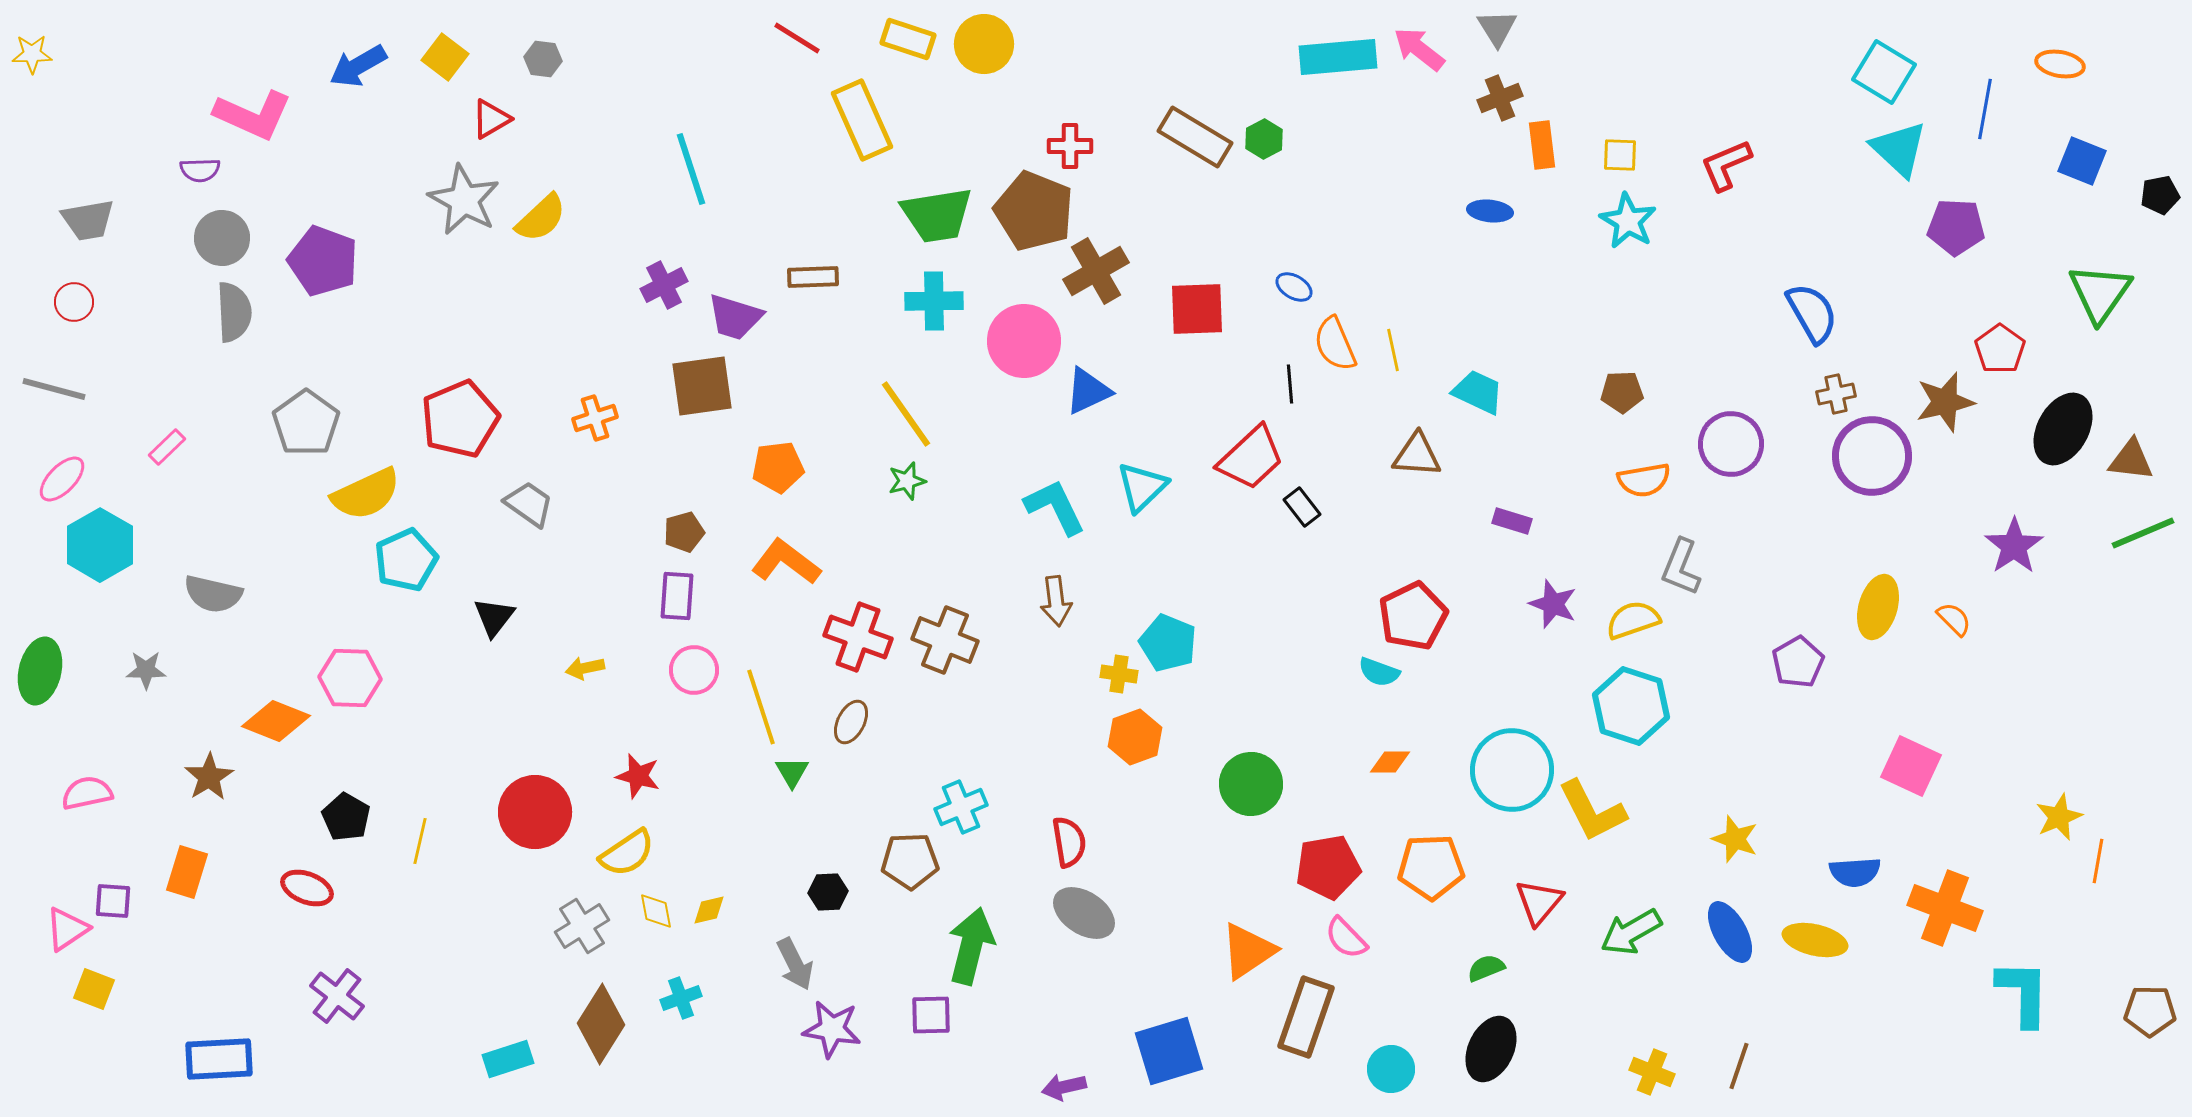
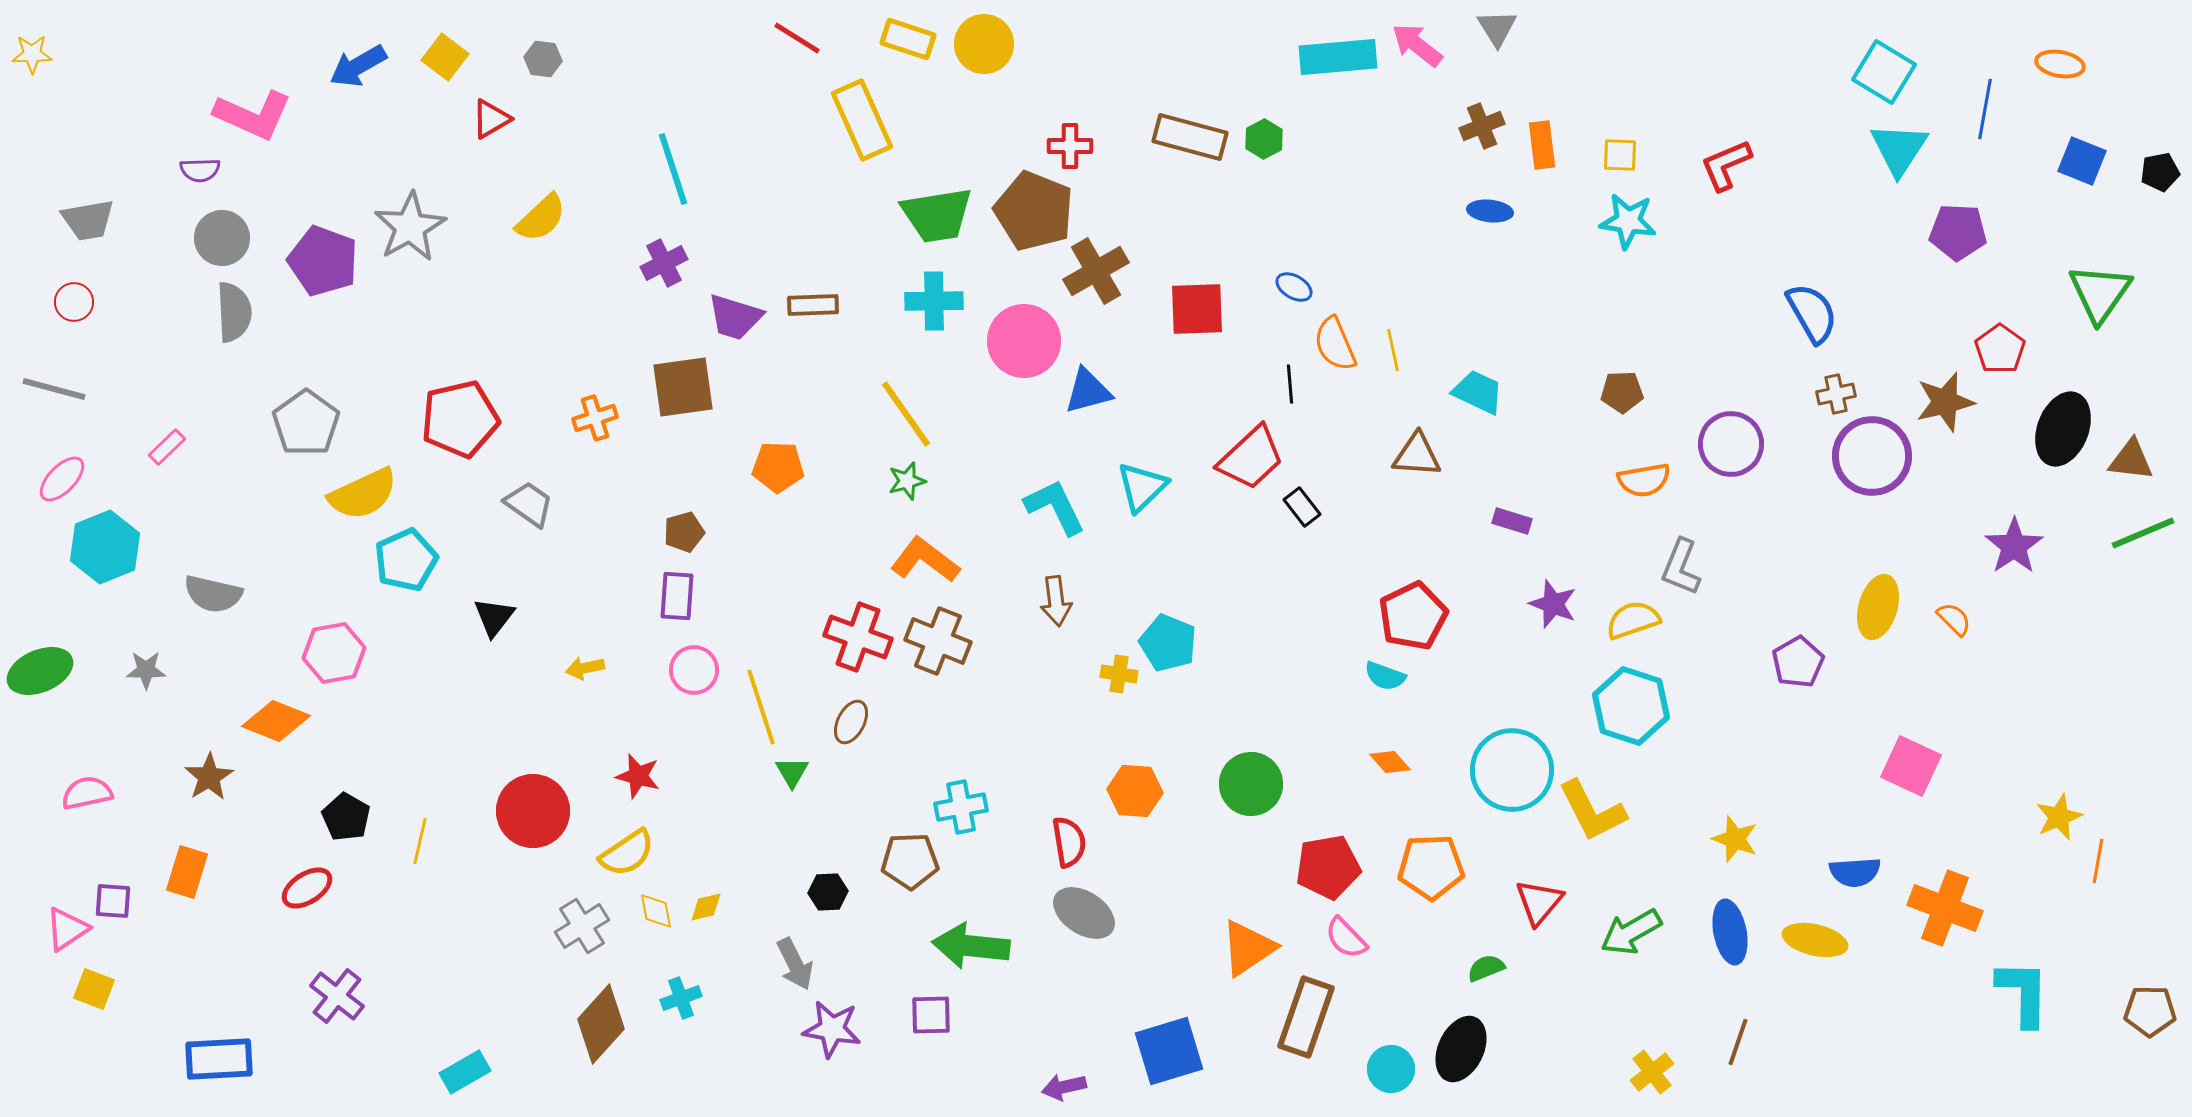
pink arrow at (1419, 49): moved 2 px left, 4 px up
brown cross at (1500, 98): moved 18 px left, 28 px down
brown rectangle at (1195, 137): moved 5 px left; rotated 16 degrees counterclockwise
cyan triangle at (1899, 149): rotated 20 degrees clockwise
cyan line at (691, 169): moved 18 px left
black pentagon at (2160, 195): moved 23 px up
gray star at (464, 200): moved 54 px left, 27 px down; rotated 14 degrees clockwise
cyan star at (1628, 221): rotated 22 degrees counterclockwise
purple pentagon at (1956, 227): moved 2 px right, 5 px down
brown rectangle at (813, 277): moved 28 px down
purple cross at (664, 285): moved 22 px up
brown square at (702, 386): moved 19 px left, 1 px down
blue triangle at (1088, 391): rotated 10 degrees clockwise
red pentagon at (460, 419): rotated 10 degrees clockwise
black ellipse at (2063, 429): rotated 8 degrees counterclockwise
orange pentagon at (778, 467): rotated 9 degrees clockwise
yellow semicircle at (366, 494): moved 3 px left
cyan hexagon at (100, 545): moved 5 px right, 2 px down; rotated 8 degrees clockwise
orange L-shape at (786, 562): moved 139 px right, 2 px up
brown cross at (945, 640): moved 7 px left, 1 px down
green ellipse at (40, 671): rotated 54 degrees clockwise
cyan semicircle at (1379, 672): moved 6 px right, 4 px down
pink hexagon at (350, 678): moved 16 px left, 25 px up; rotated 12 degrees counterclockwise
orange hexagon at (1135, 737): moved 54 px down; rotated 24 degrees clockwise
orange diamond at (1390, 762): rotated 48 degrees clockwise
cyan cross at (961, 807): rotated 12 degrees clockwise
red circle at (535, 812): moved 2 px left, 1 px up
red ellipse at (307, 888): rotated 54 degrees counterclockwise
yellow diamond at (709, 910): moved 3 px left, 3 px up
blue ellipse at (1730, 932): rotated 18 degrees clockwise
green arrow at (971, 946): rotated 98 degrees counterclockwise
orange triangle at (1248, 951): moved 3 px up
brown diamond at (601, 1024): rotated 10 degrees clockwise
black ellipse at (1491, 1049): moved 30 px left
cyan rectangle at (508, 1059): moved 43 px left, 13 px down; rotated 12 degrees counterclockwise
brown line at (1739, 1066): moved 1 px left, 24 px up
yellow cross at (1652, 1072): rotated 30 degrees clockwise
